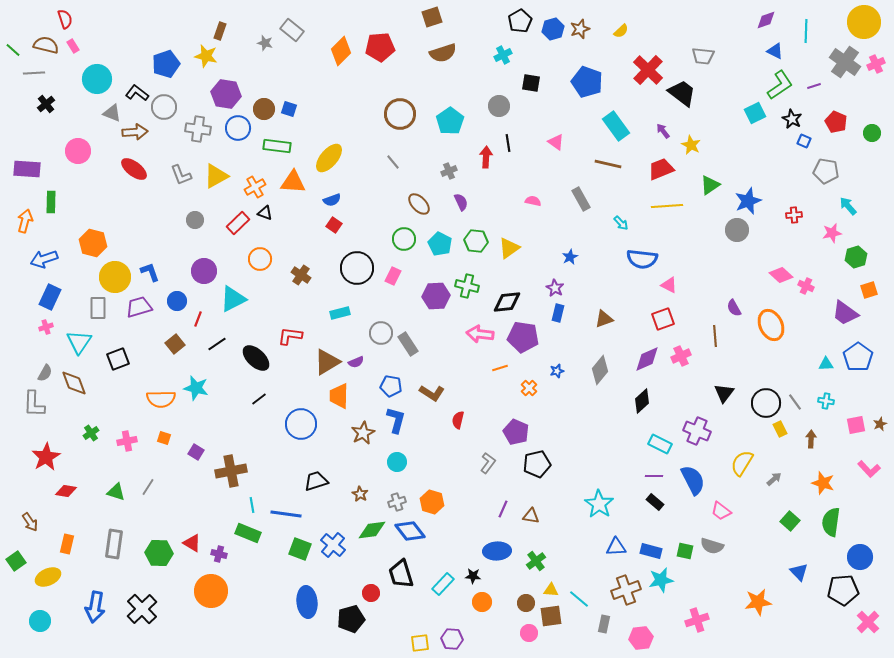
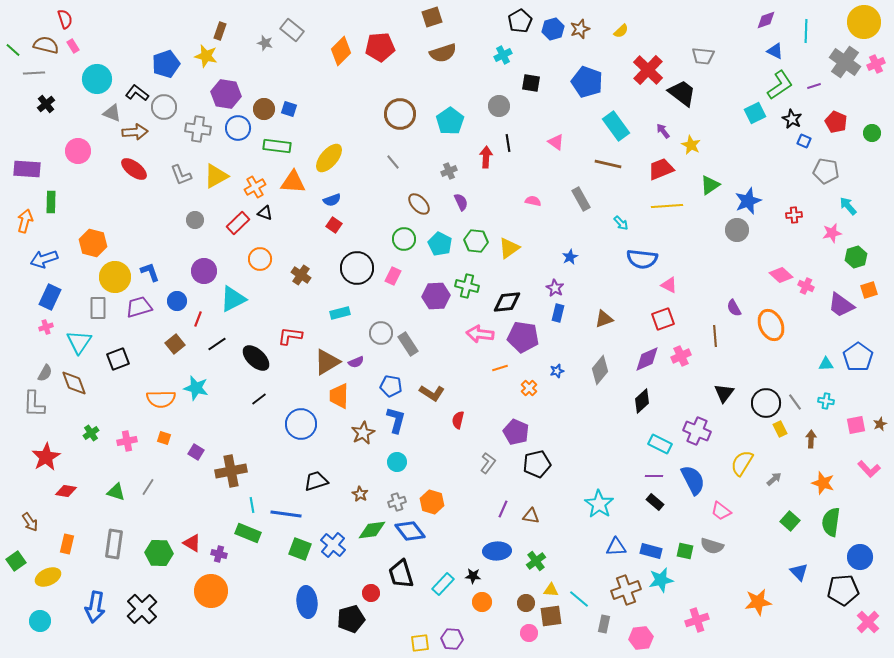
purple trapezoid at (845, 313): moved 4 px left, 8 px up
